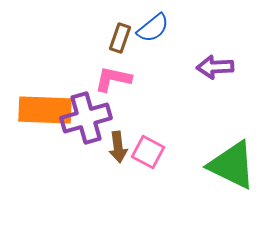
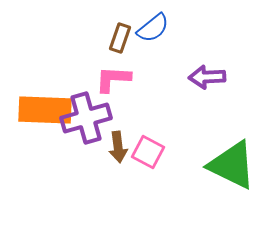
purple arrow: moved 8 px left, 10 px down
pink L-shape: rotated 9 degrees counterclockwise
